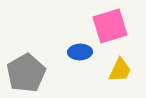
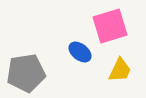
blue ellipse: rotated 40 degrees clockwise
gray pentagon: rotated 21 degrees clockwise
